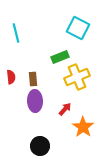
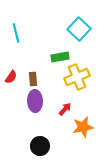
cyan square: moved 1 px right, 1 px down; rotated 15 degrees clockwise
green rectangle: rotated 12 degrees clockwise
red semicircle: rotated 40 degrees clockwise
orange star: rotated 25 degrees clockwise
